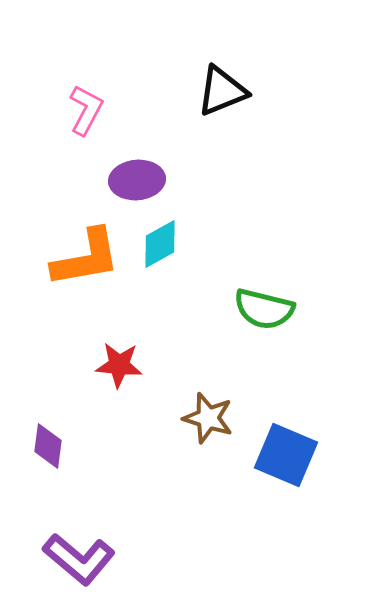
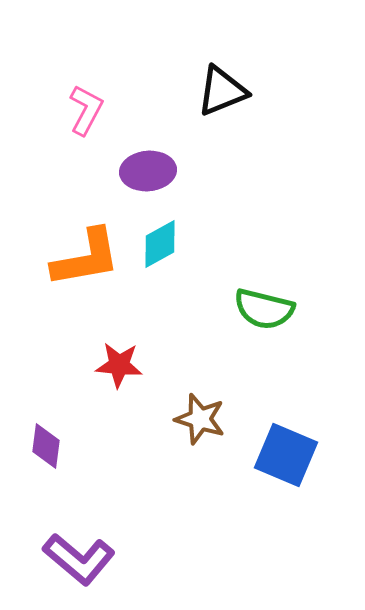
purple ellipse: moved 11 px right, 9 px up
brown star: moved 8 px left, 1 px down
purple diamond: moved 2 px left
